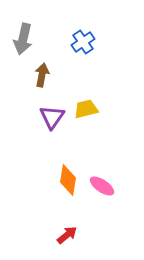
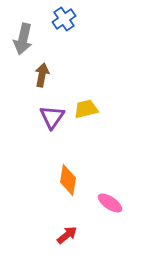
blue cross: moved 19 px left, 23 px up
pink ellipse: moved 8 px right, 17 px down
